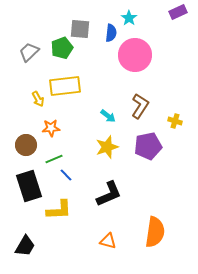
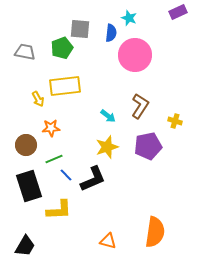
cyan star: rotated 14 degrees counterclockwise
gray trapezoid: moved 4 px left; rotated 55 degrees clockwise
black L-shape: moved 16 px left, 15 px up
